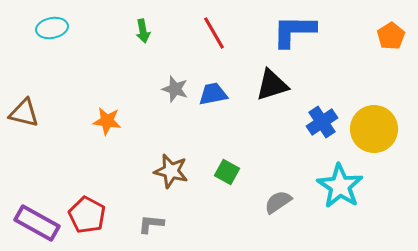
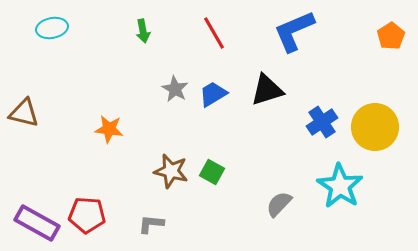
blue L-shape: rotated 24 degrees counterclockwise
black triangle: moved 5 px left, 5 px down
gray star: rotated 12 degrees clockwise
blue trapezoid: rotated 20 degrees counterclockwise
orange star: moved 2 px right, 8 px down
yellow circle: moved 1 px right, 2 px up
green square: moved 15 px left
gray semicircle: moved 1 px right, 2 px down; rotated 12 degrees counterclockwise
red pentagon: rotated 24 degrees counterclockwise
